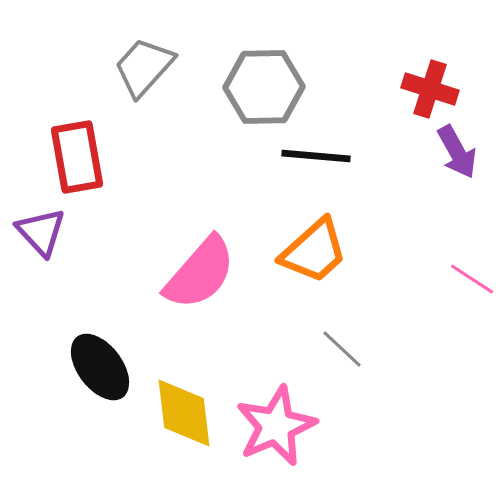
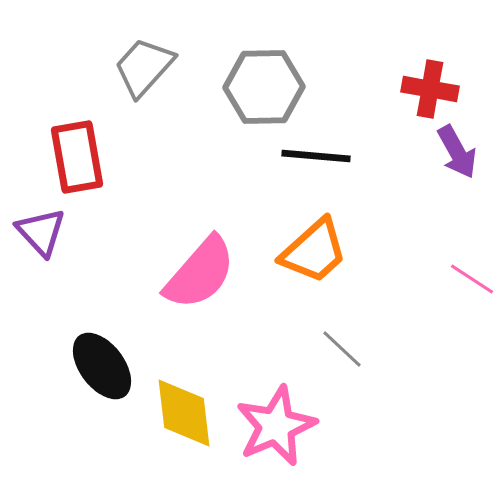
red cross: rotated 8 degrees counterclockwise
black ellipse: moved 2 px right, 1 px up
